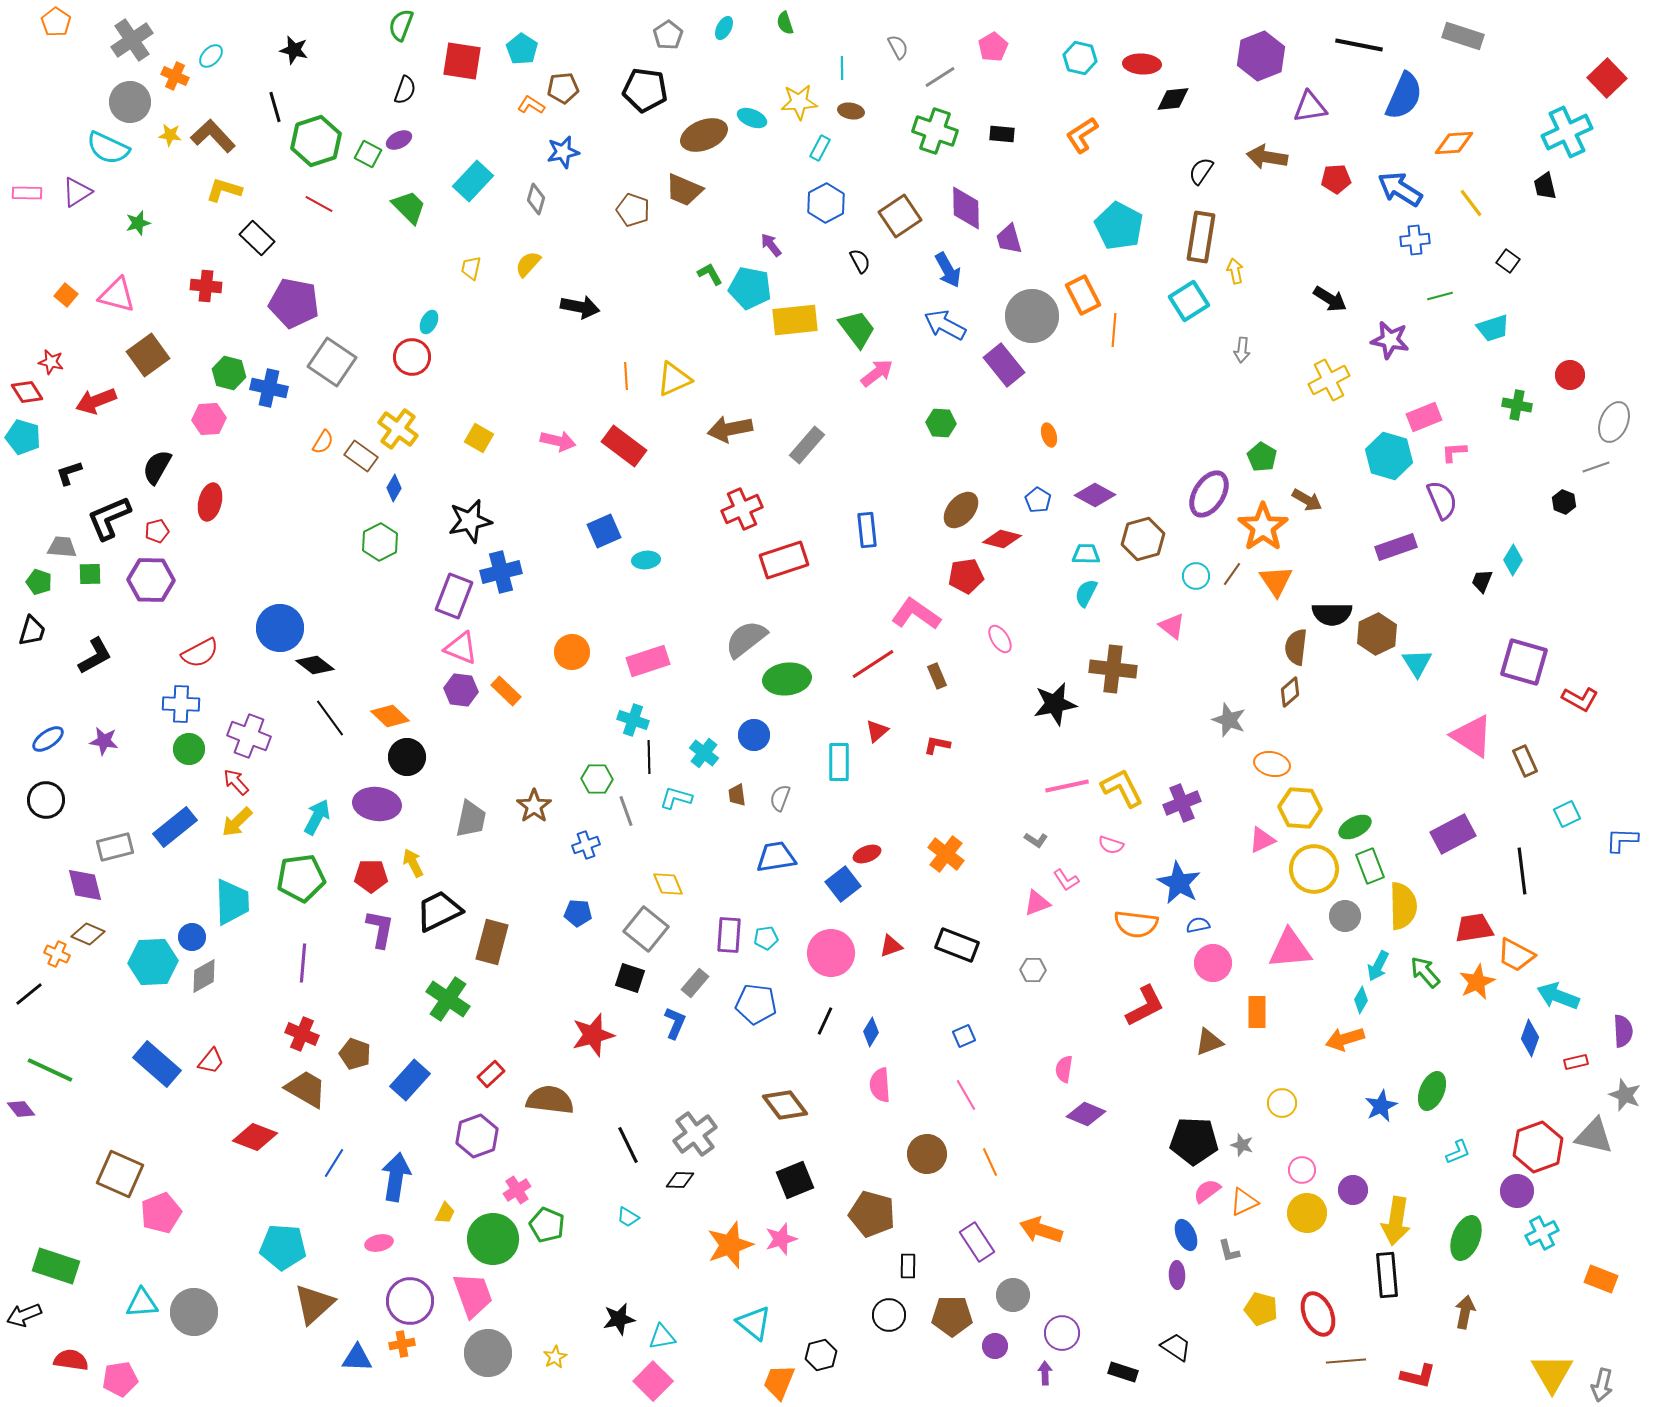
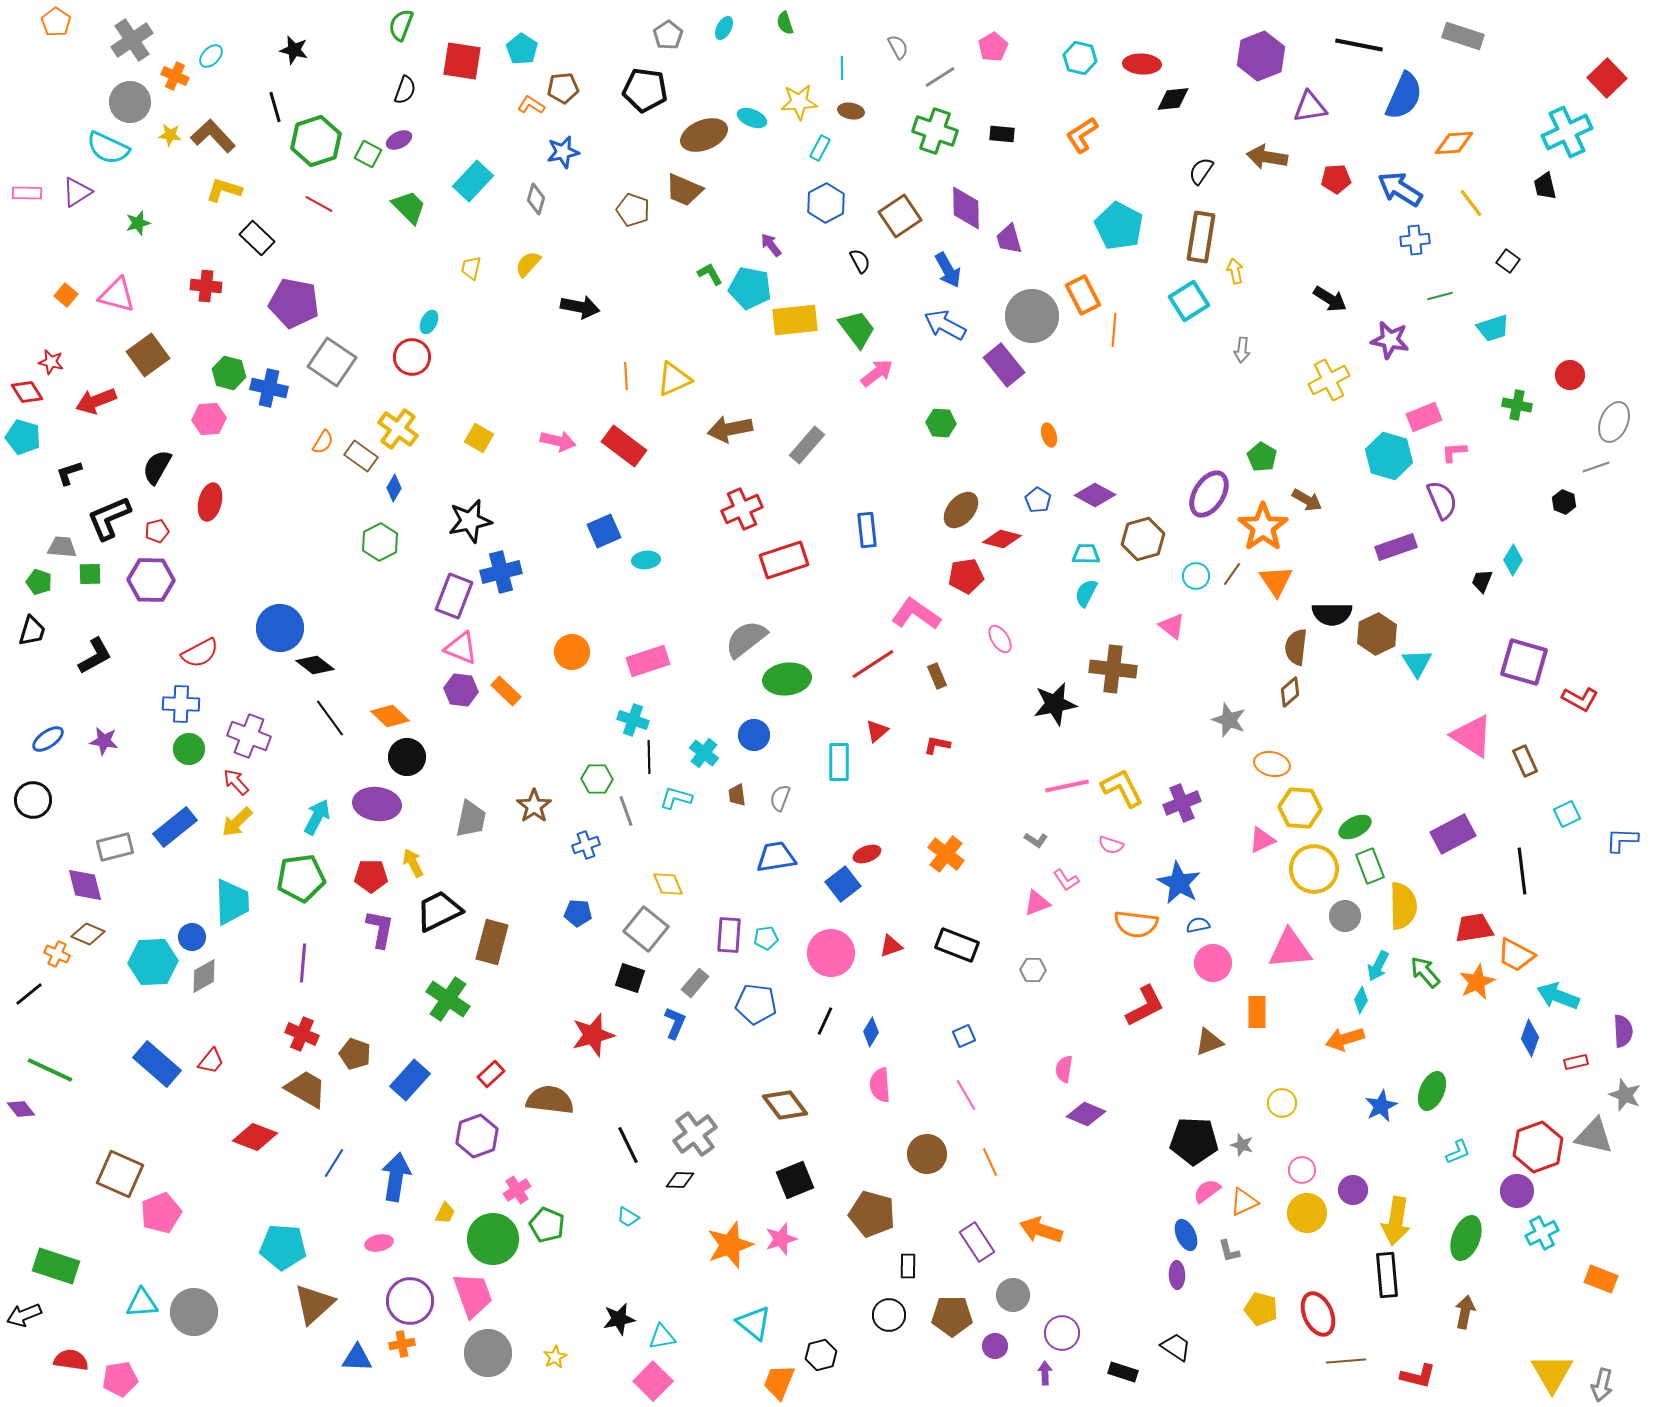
black circle at (46, 800): moved 13 px left
